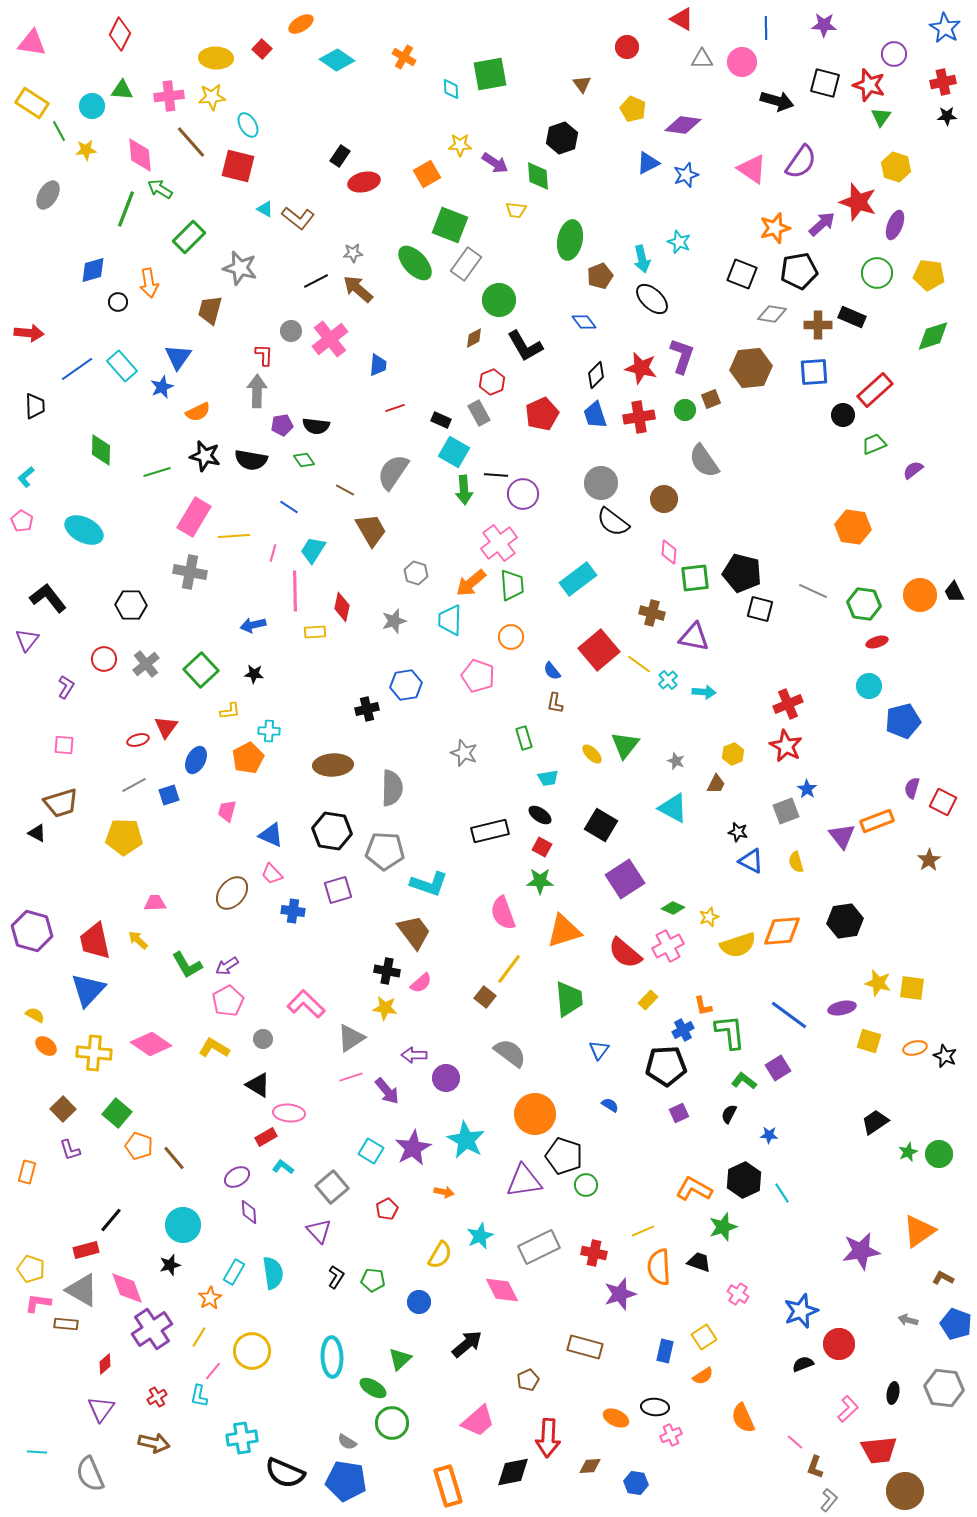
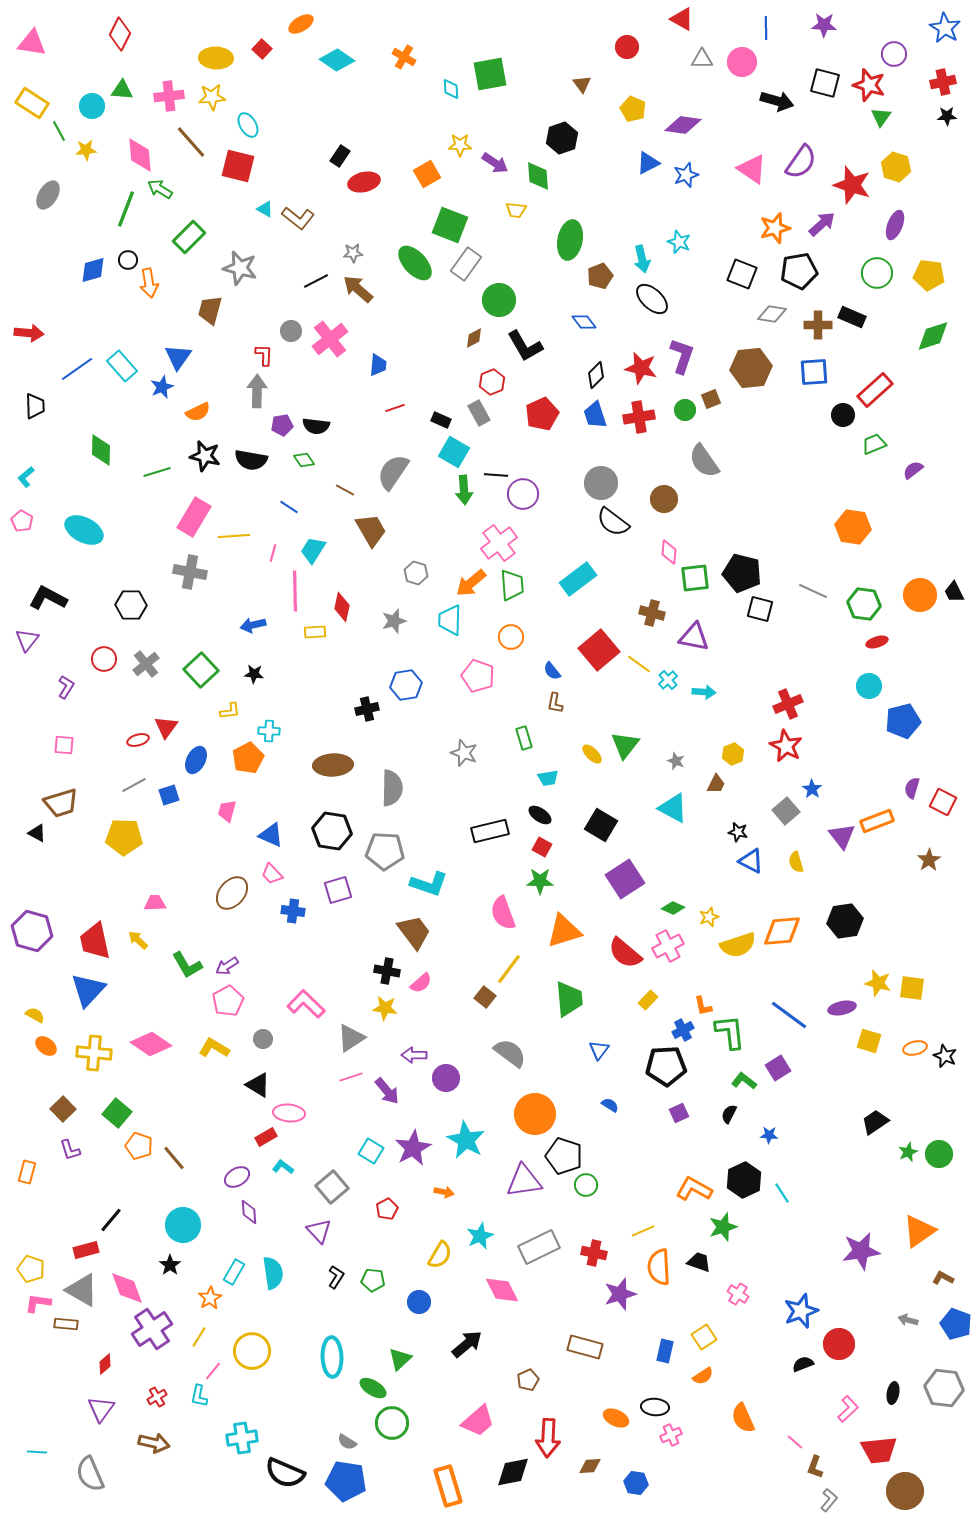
red star at (858, 202): moved 6 px left, 17 px up
black circle at (118, 302): moved 10 px right, 42 px up
black L-shape at (48, 598): rotated 24 degrees counterclockwise
blue star at (807, 789): moved 5 px right
gray square at (786, 811): rotated 20 degrees counterclockwise
black star at (170, 1265): rotated 20 degrees counterclockwise
